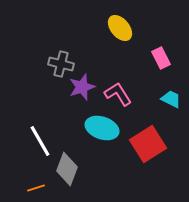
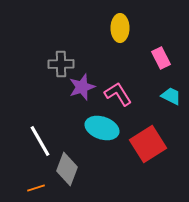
yellow ellipse: rotated 40 degrees clockwise
gray cross: rotated 15 degrees counterclockwise
cyan trapezoid: moved 3 px up
